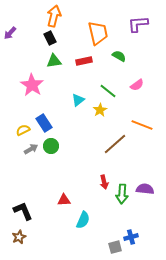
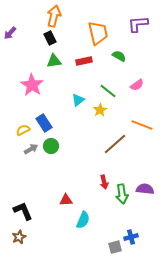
green arrow: rotated 12 degrees counterclockwise
red triangle: moved 2 px right
